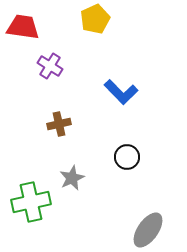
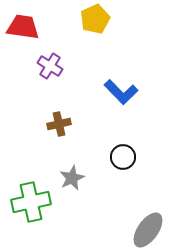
black circle: moved 4 px left
